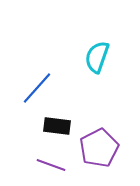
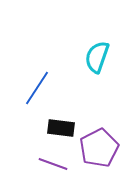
blue line: rotated 9 degrees counterclockwise
black rectangle: moved 4 px right, 2 px down
purple line: moved 2 px right, 1 px up
